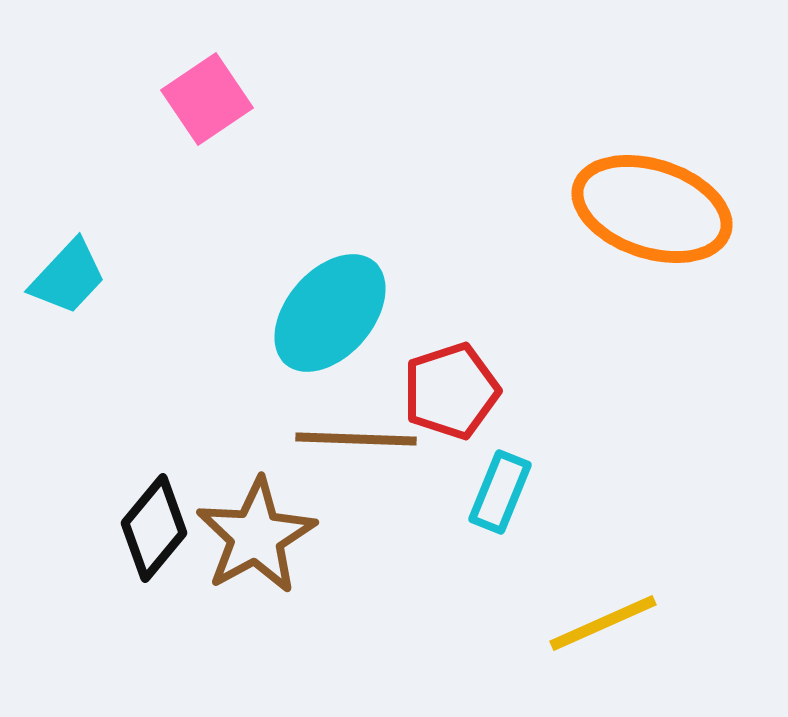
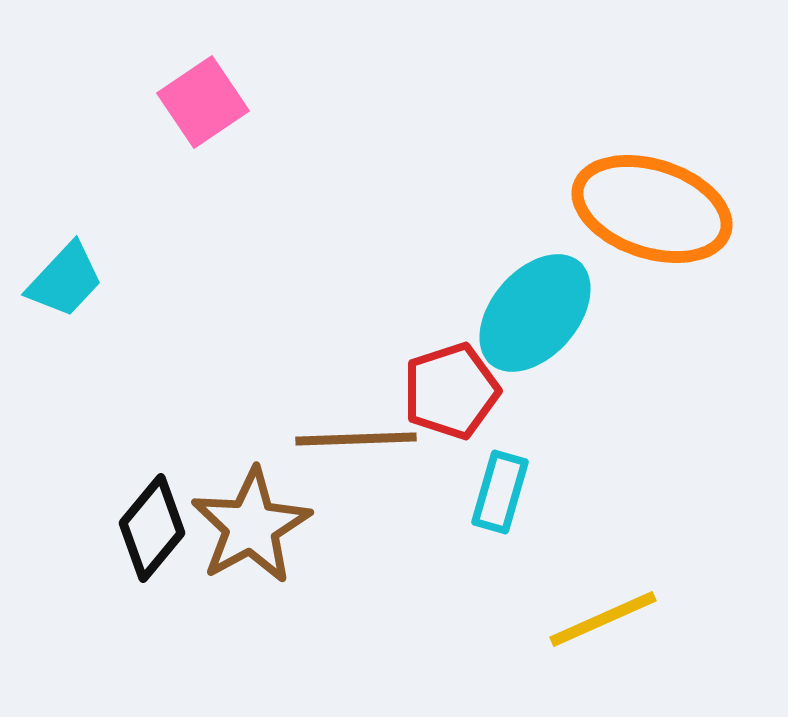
pink square: moved 4 px left, 3 px down
cyan trapezoid: moved 3 px left, 3 px down
cyan ellipse: moved 205 px right
brown line: rotated 4 degrees counterclockwise
cyan rectangle: rotated 6 degrees counterclockwise
black diamond: moved 2 px left
brown star: moved 5 px left, 10 px up
yellow line: moved 4 px up
